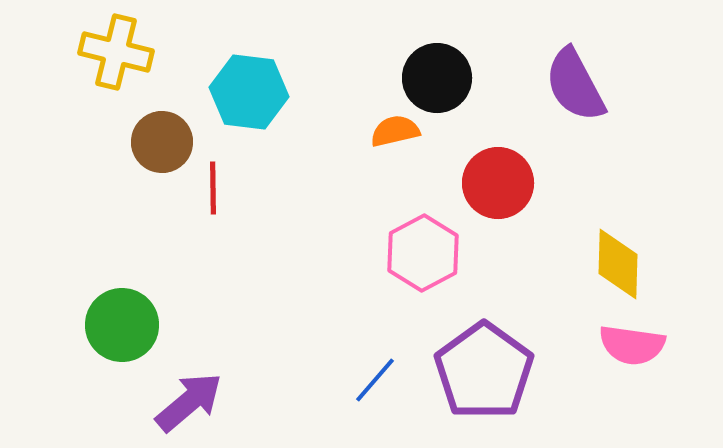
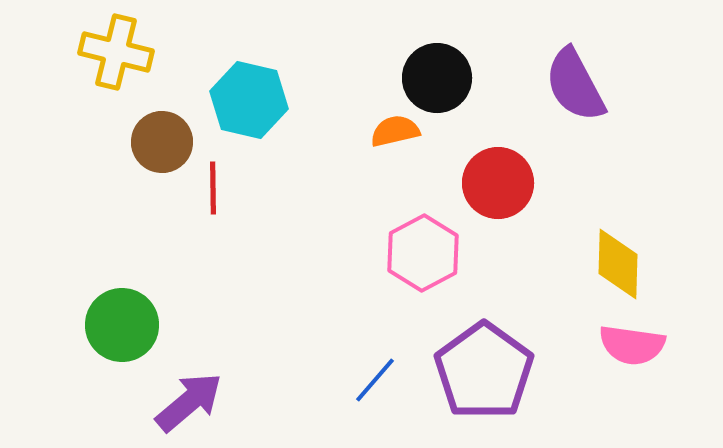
cyan hexagon: moved 8 px down; rotated 6 degrees clockwise
